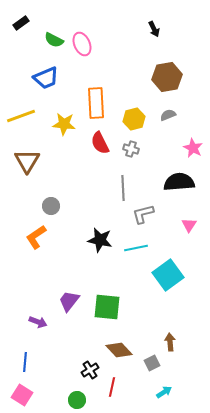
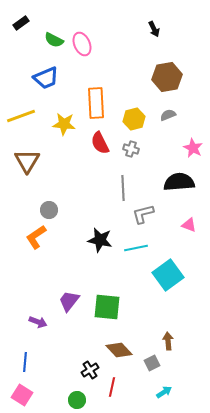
gray circle: moved 2 px left, 4 px down
pink triangle: rotated 42 degrees counterclockwise
brown arrow: moved 2 px left, 1 px up
